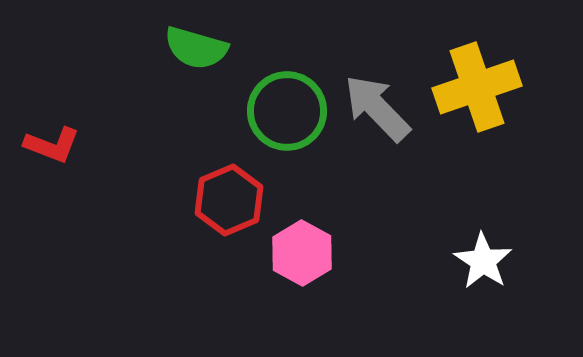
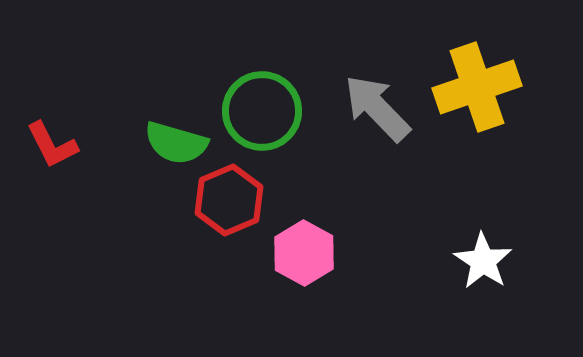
green semicircle: moved 20 px left, 95 px down
green circle: moved 25 px left
red L-shape: rotated 42 degrees clockwise
pink hexagon: moved 2 px right
